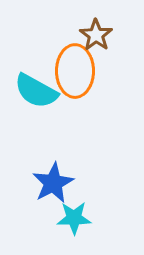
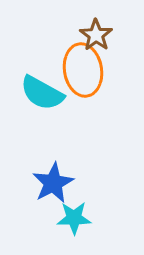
orange ellipse: moved 8 px right, 1 px up; rotated 9 degrees counterclockwise
cyan semicircle: moved 6 px right, 2 px down
